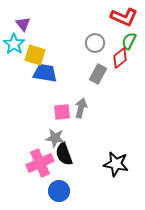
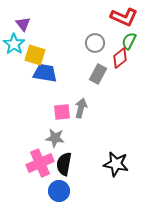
black semicircle: moved 10 px down; rotated 30 degrees clockwise
